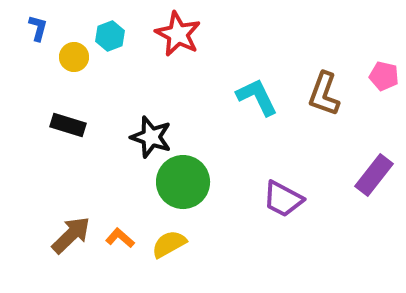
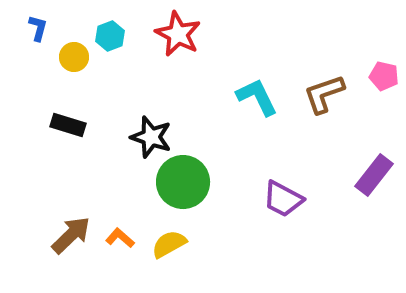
brown L-shape: rotated 51 degrees clockwise
